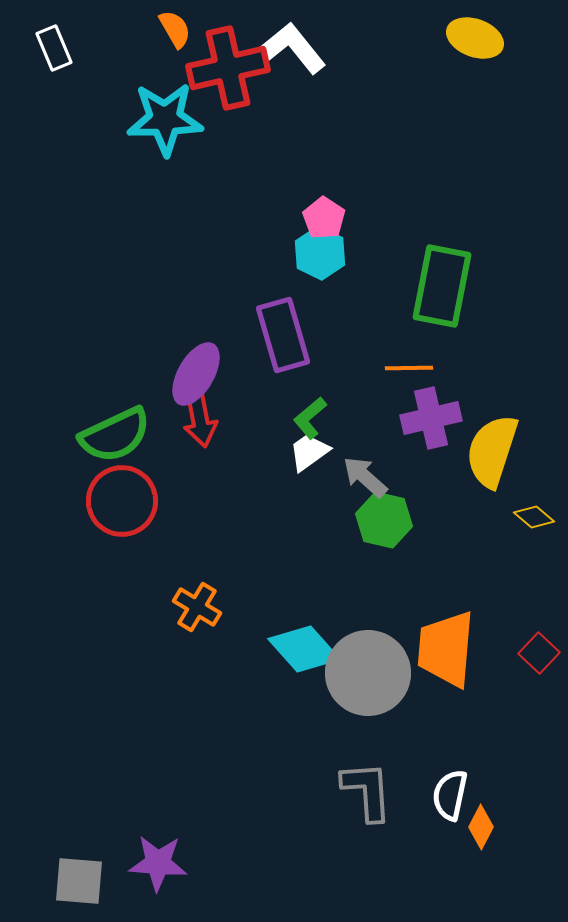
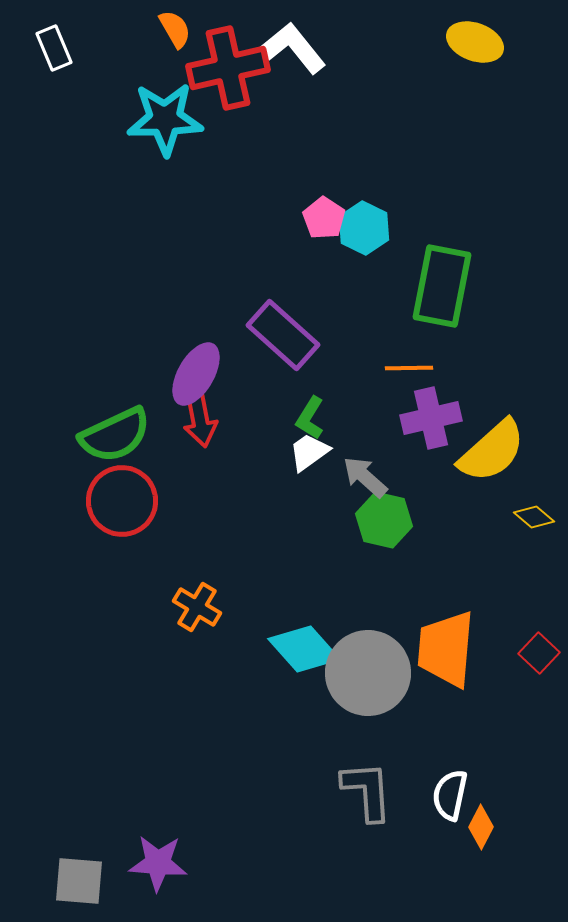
yellow ellipse: moved 4 px down
cyan hexagon: moved 44 px right, 25 px up
purple rectangle: rotated 32 degrees counterclockwise
green L-shape: rotated 18 degrees counterclockwise
yellow semicircle: rotated 150 degrees counterclockwise
